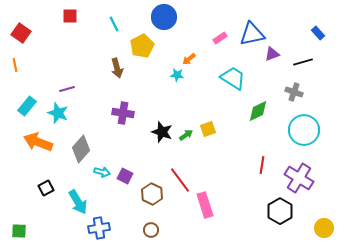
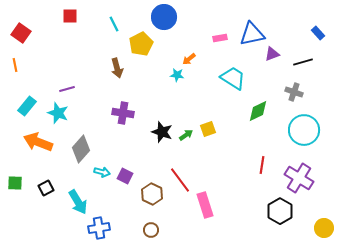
pink rectangle at (220, 38): rotated 24 degrees clockwise
yellow pentagon at (142, 46): moved 1 px left, 2 px up
green square at (19, 231): moved 4 px left, 48 px up
